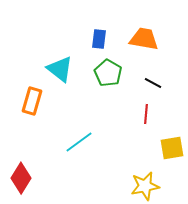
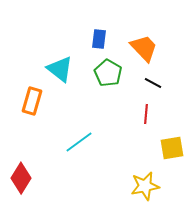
orange trapezoid: moved 9 px down; rotated 36 degrees clockwise
